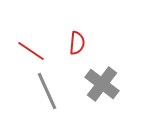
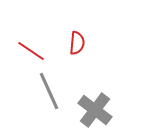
gray cross: moved 7 px left, 26 px down
gray line: moved 2 px right
